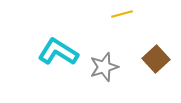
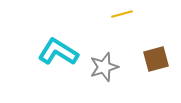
brown square: rotated 28 degrees clockwise
